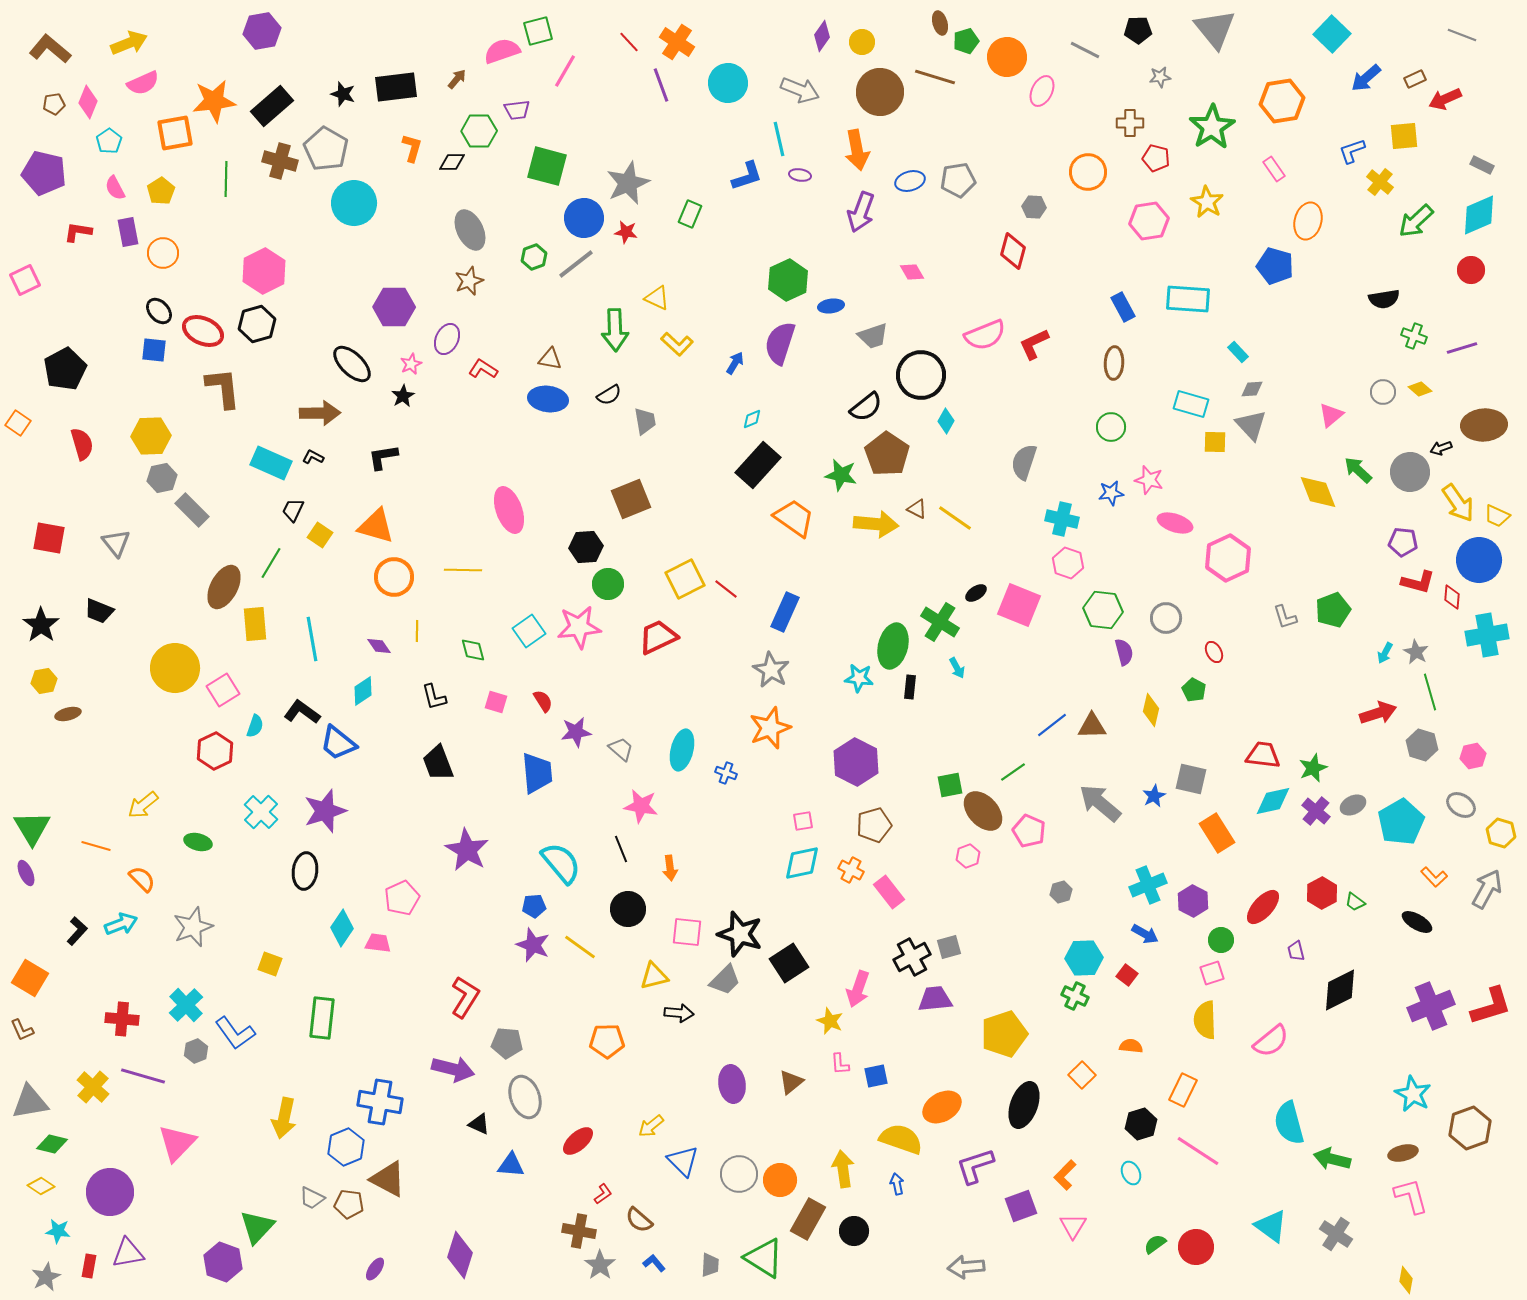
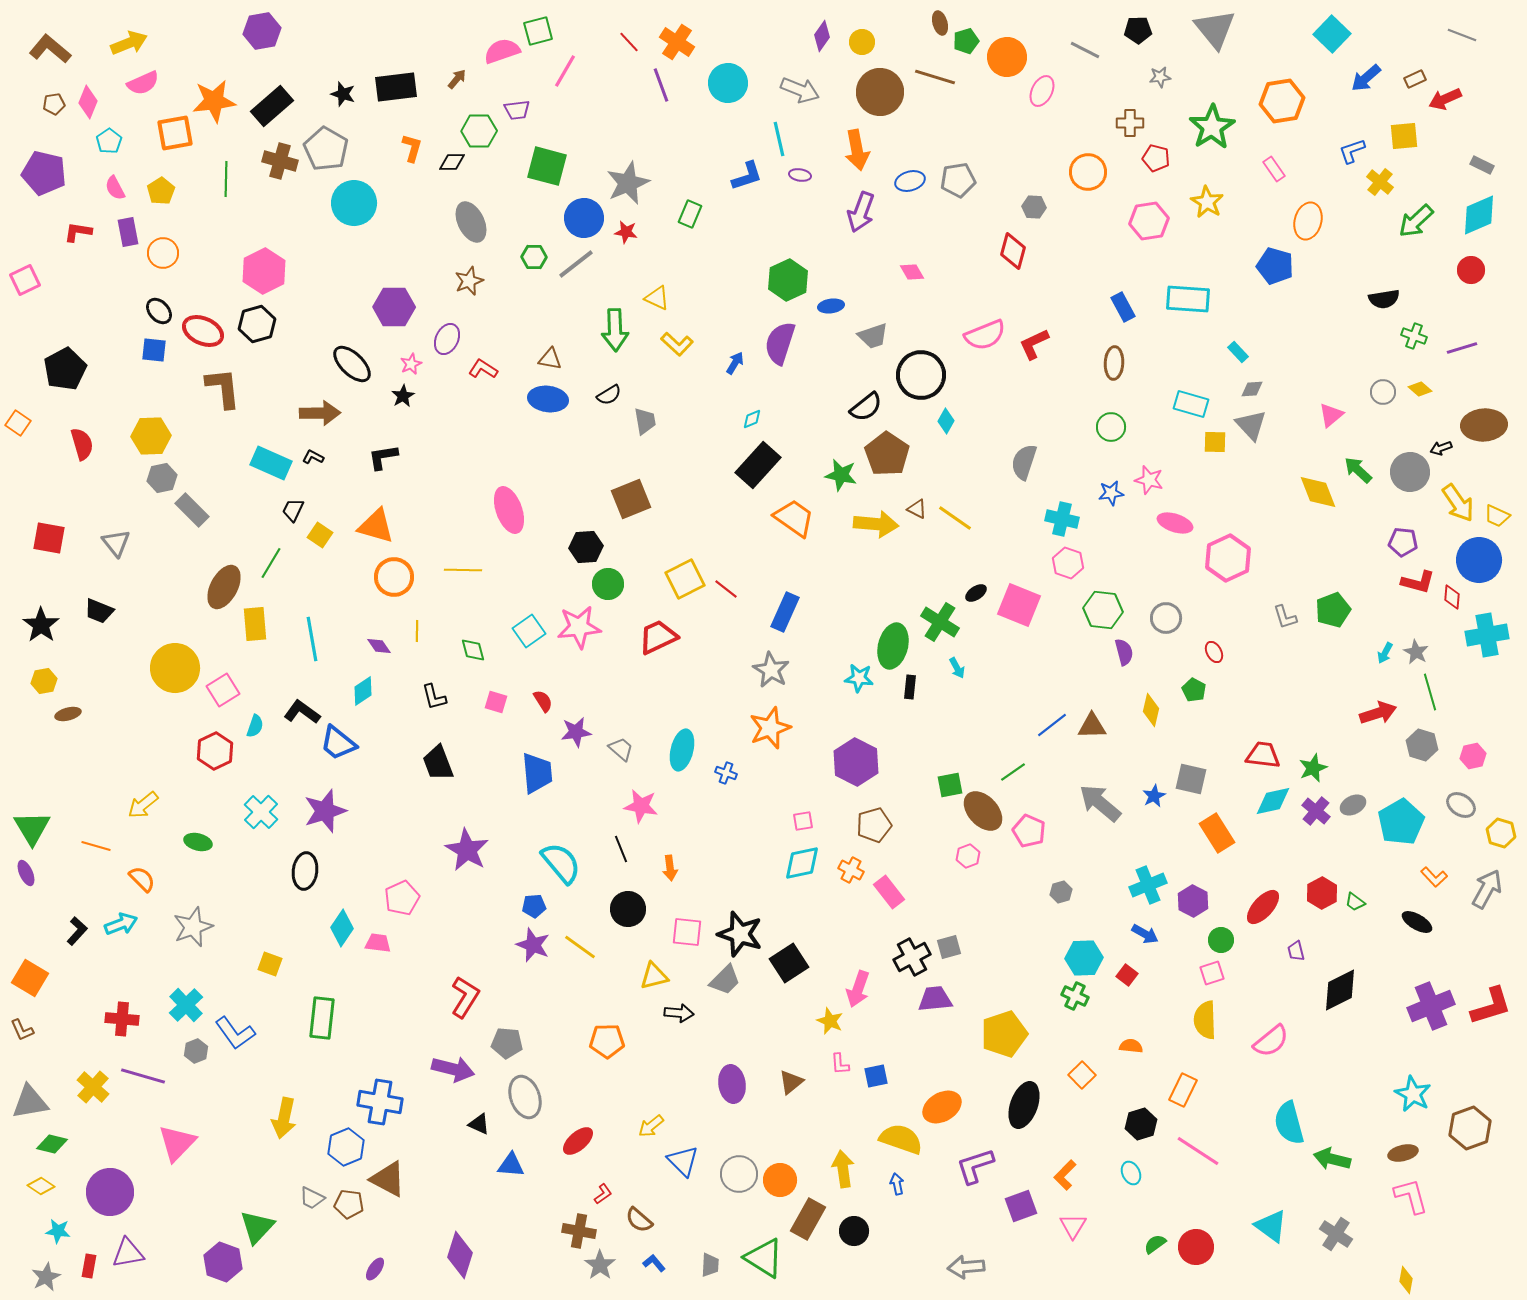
gray ellipse at (470, 230): moved 1 px right, 8 px up
green hexagon at (534, 257): rotated 20 degrees clockwise
